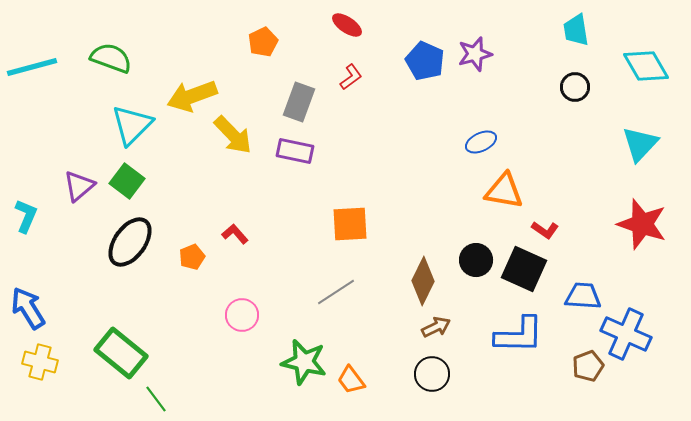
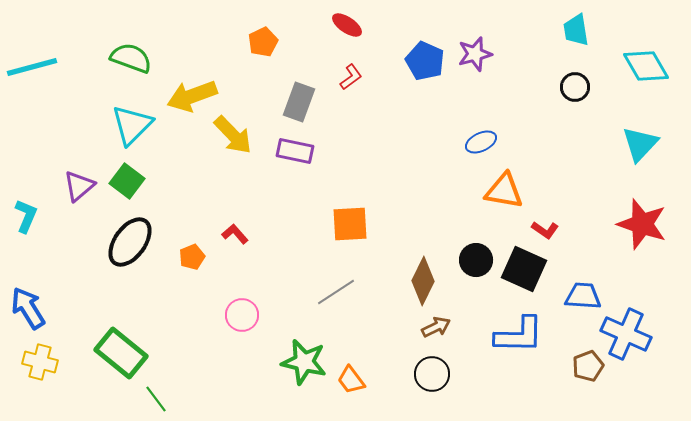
green semicircle at (111, 58): moved 20 px right
